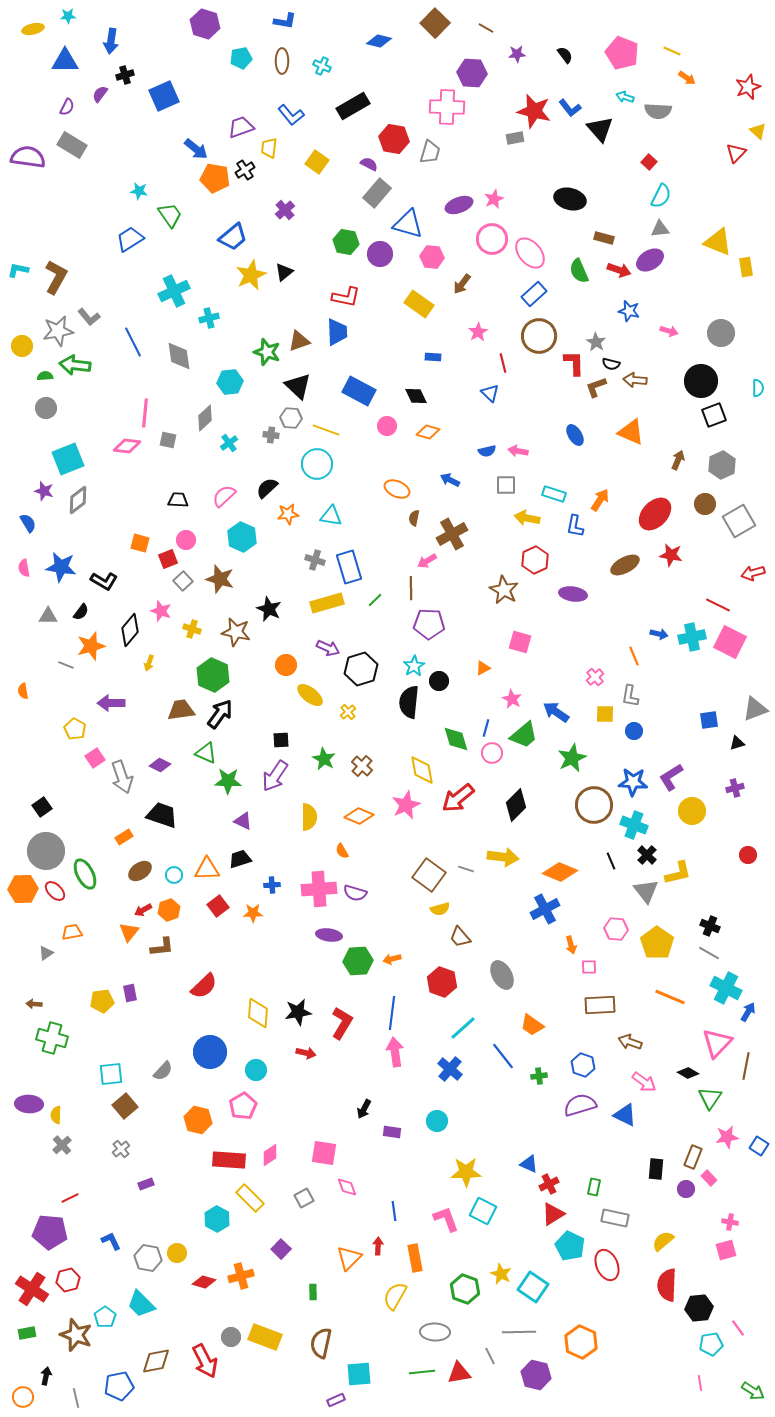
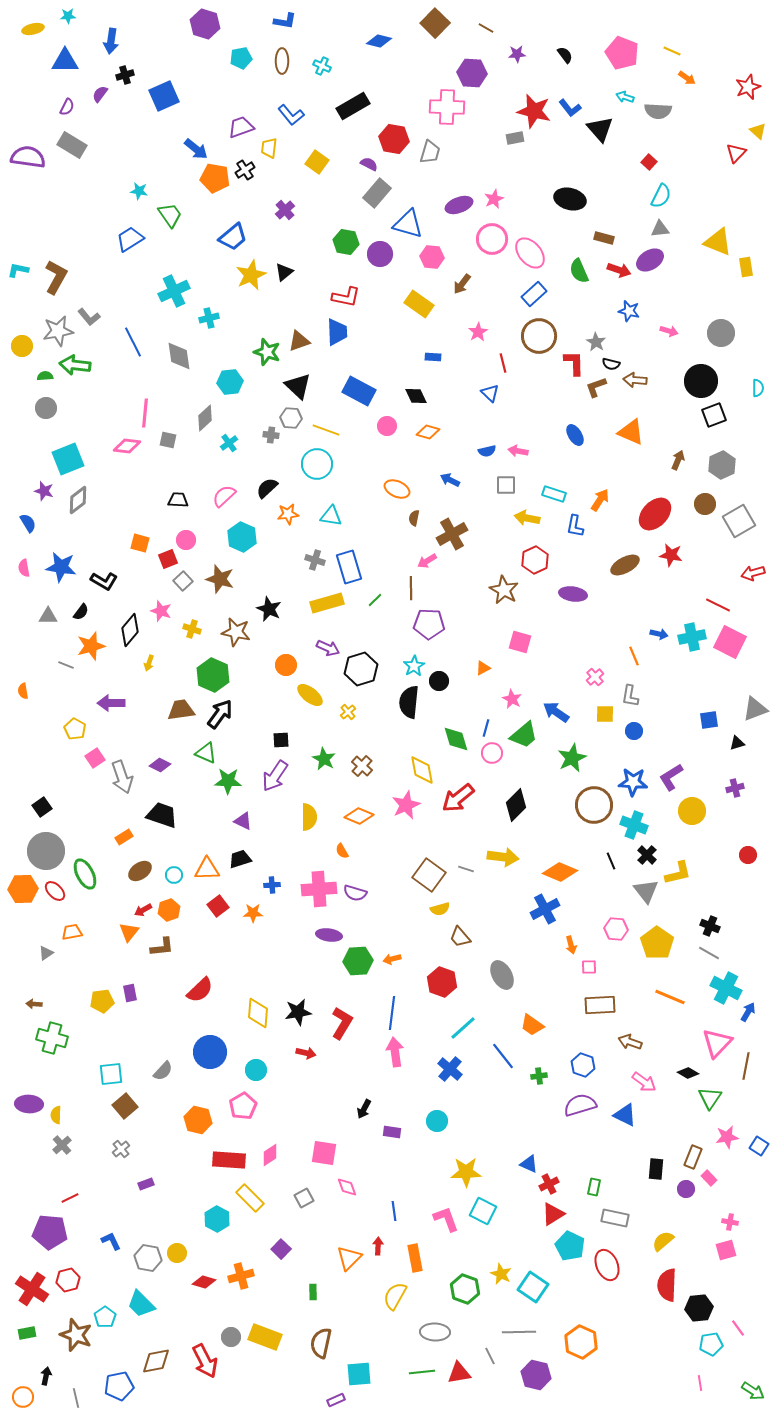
red semicircle at (204, 986): moved 4 px left, 4 px down
